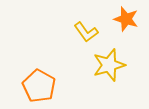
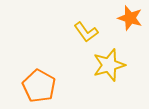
orange star: moved 4 px right, 1 px up
